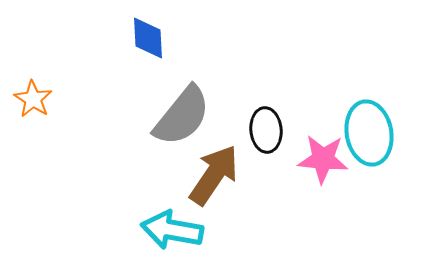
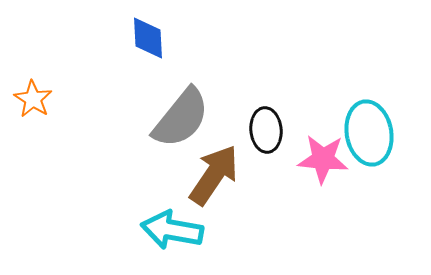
gray semicircle: moved 1 px left, 2 px down
